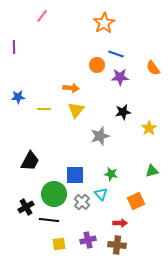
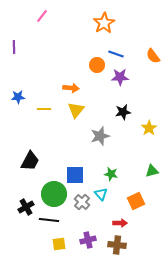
orange semicircle: moved 12 px up
